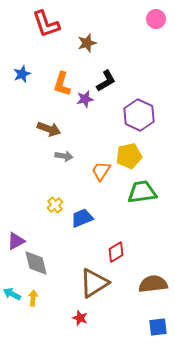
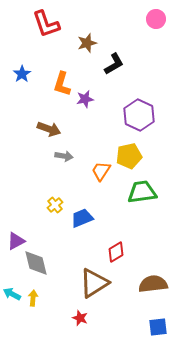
blue star: rotated 12 degrees counterclockwise
black L-shape: moved 8 px right, 17 px up
